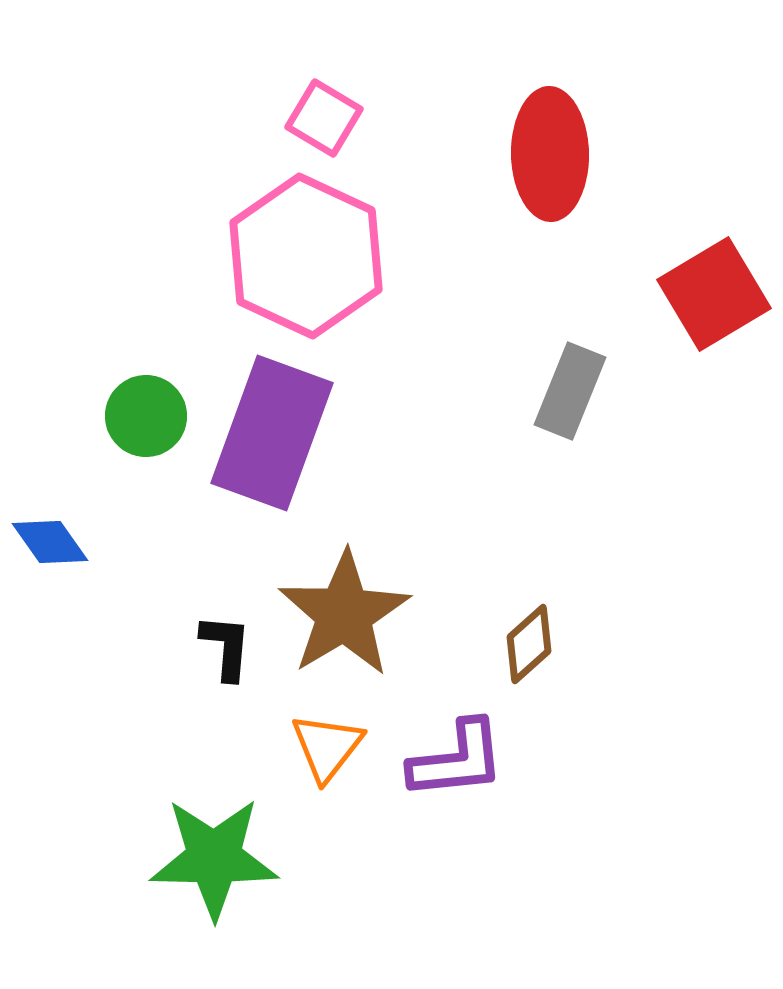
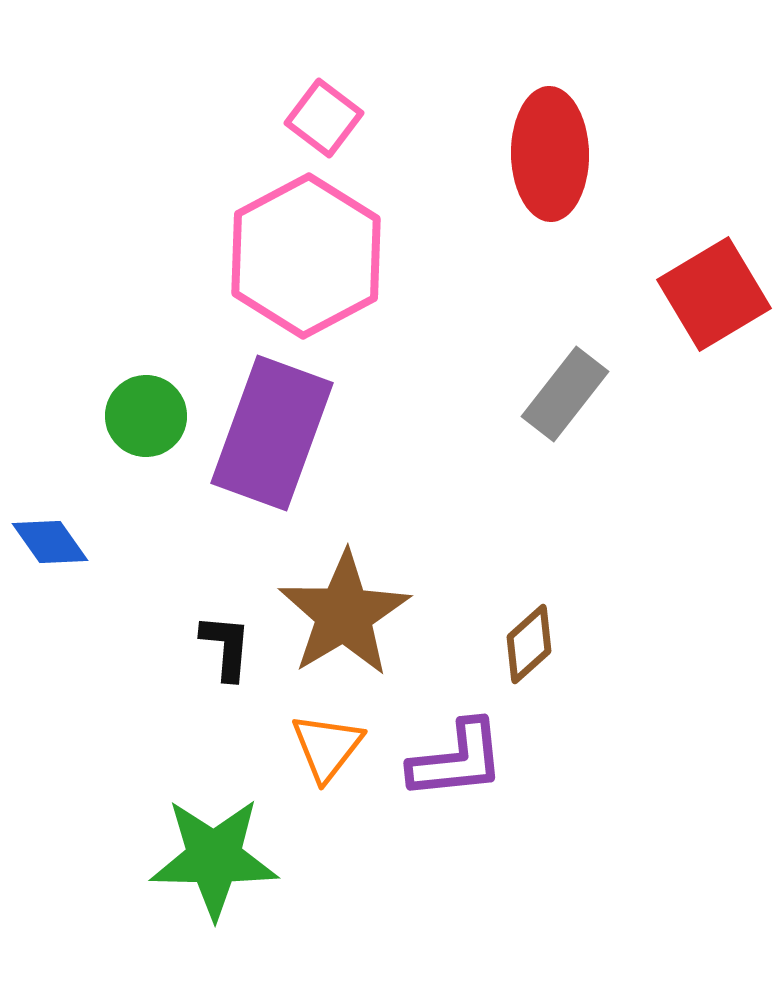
pink square: rotated 6 degrees clockwise
pink hexagon: rotated 7 degrees clockwise
gray rectangle: moved 5 px left, 3 px down; rotated 16 degrees clockwise
